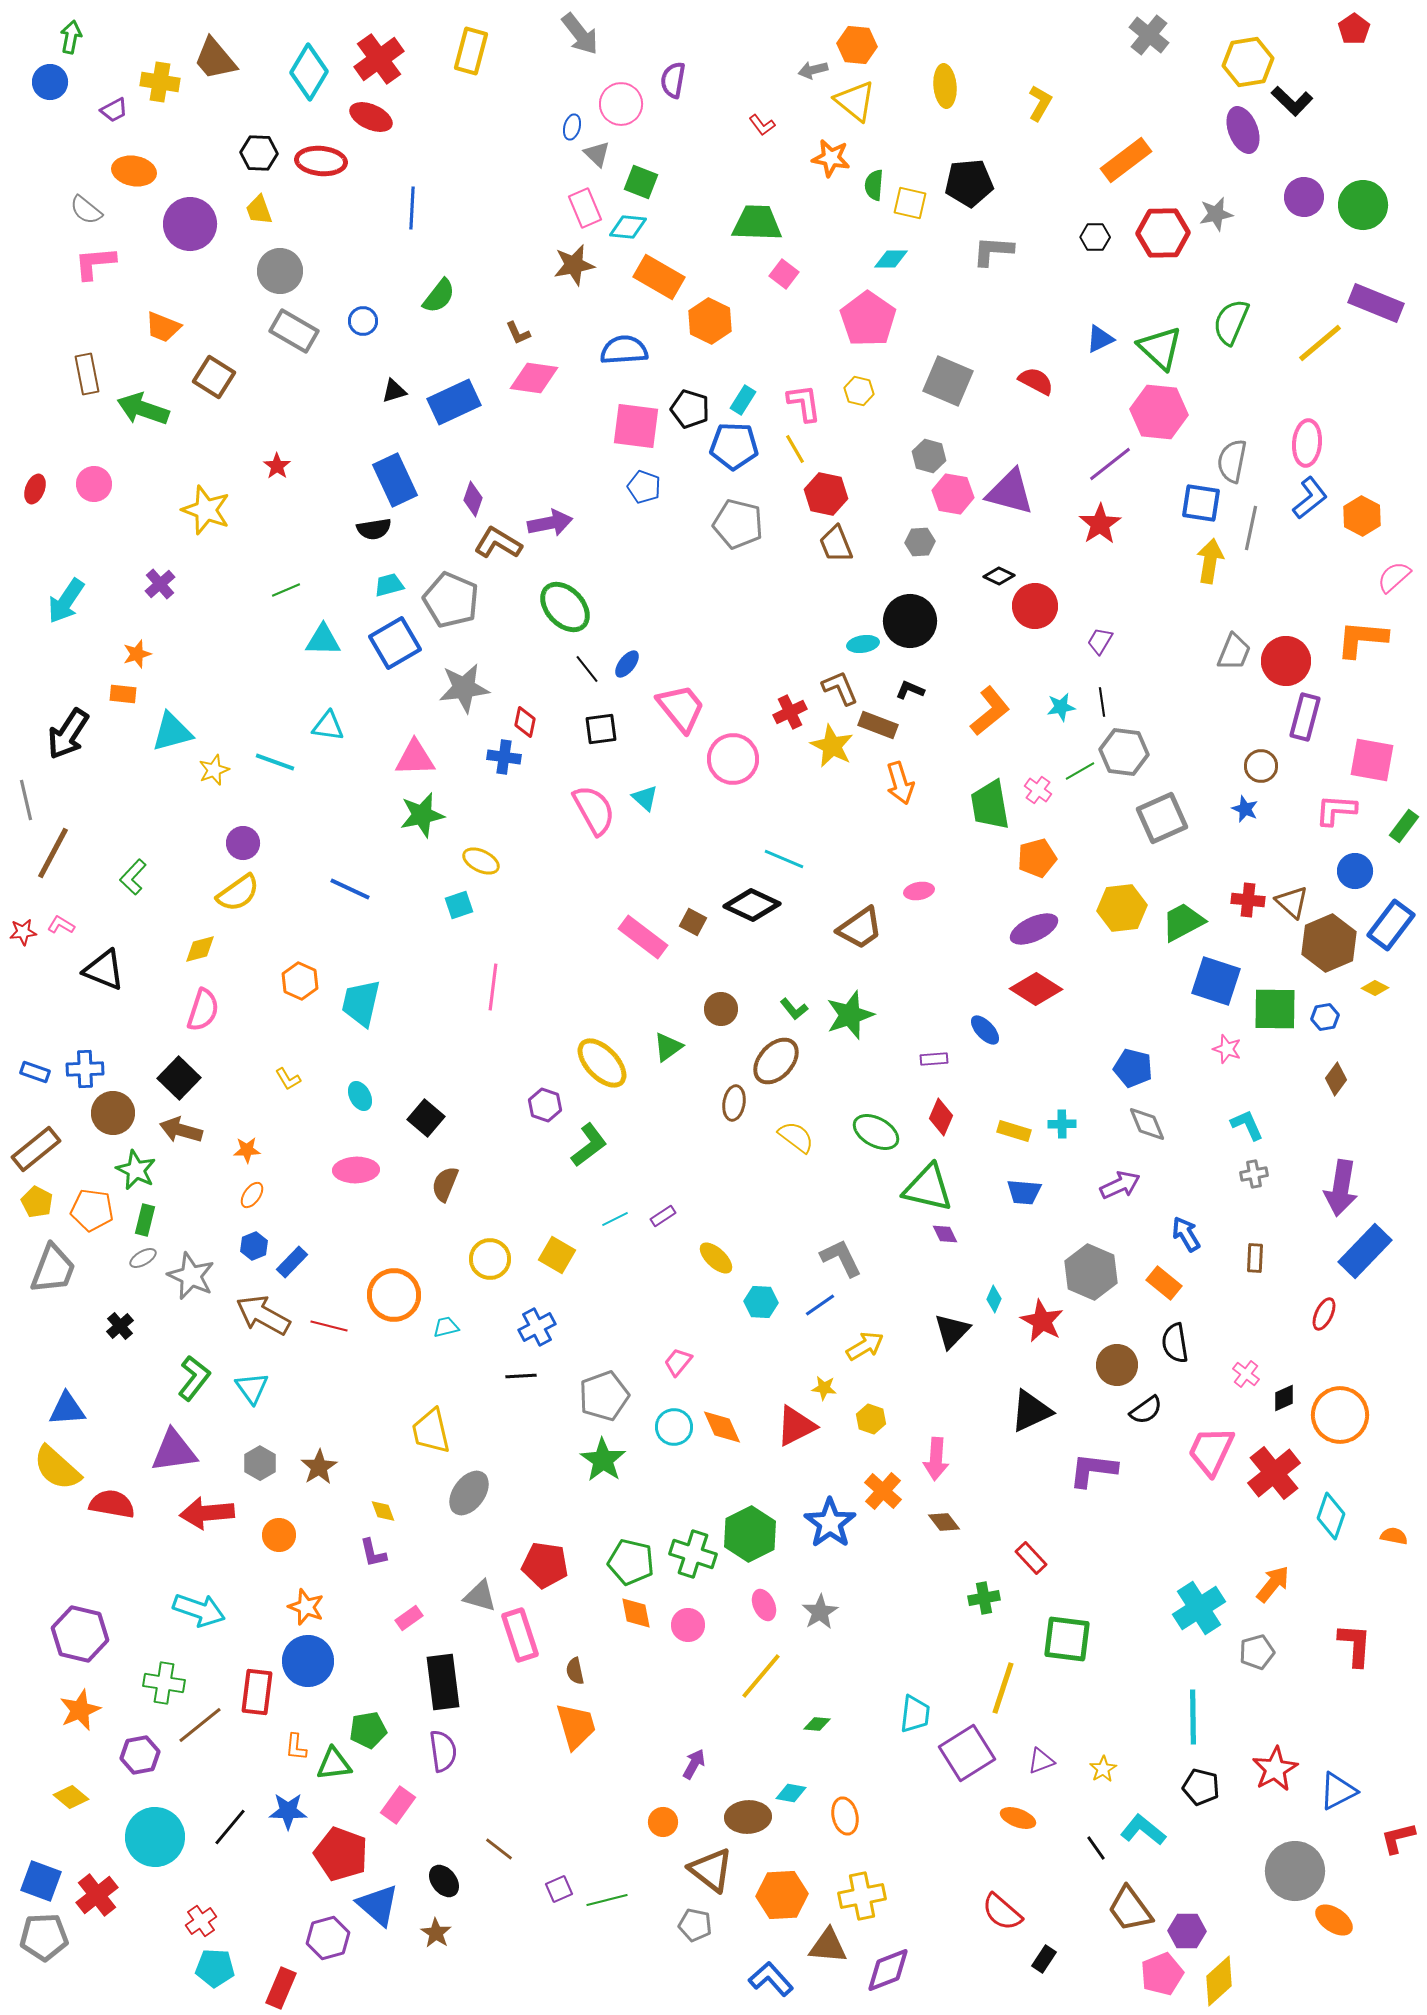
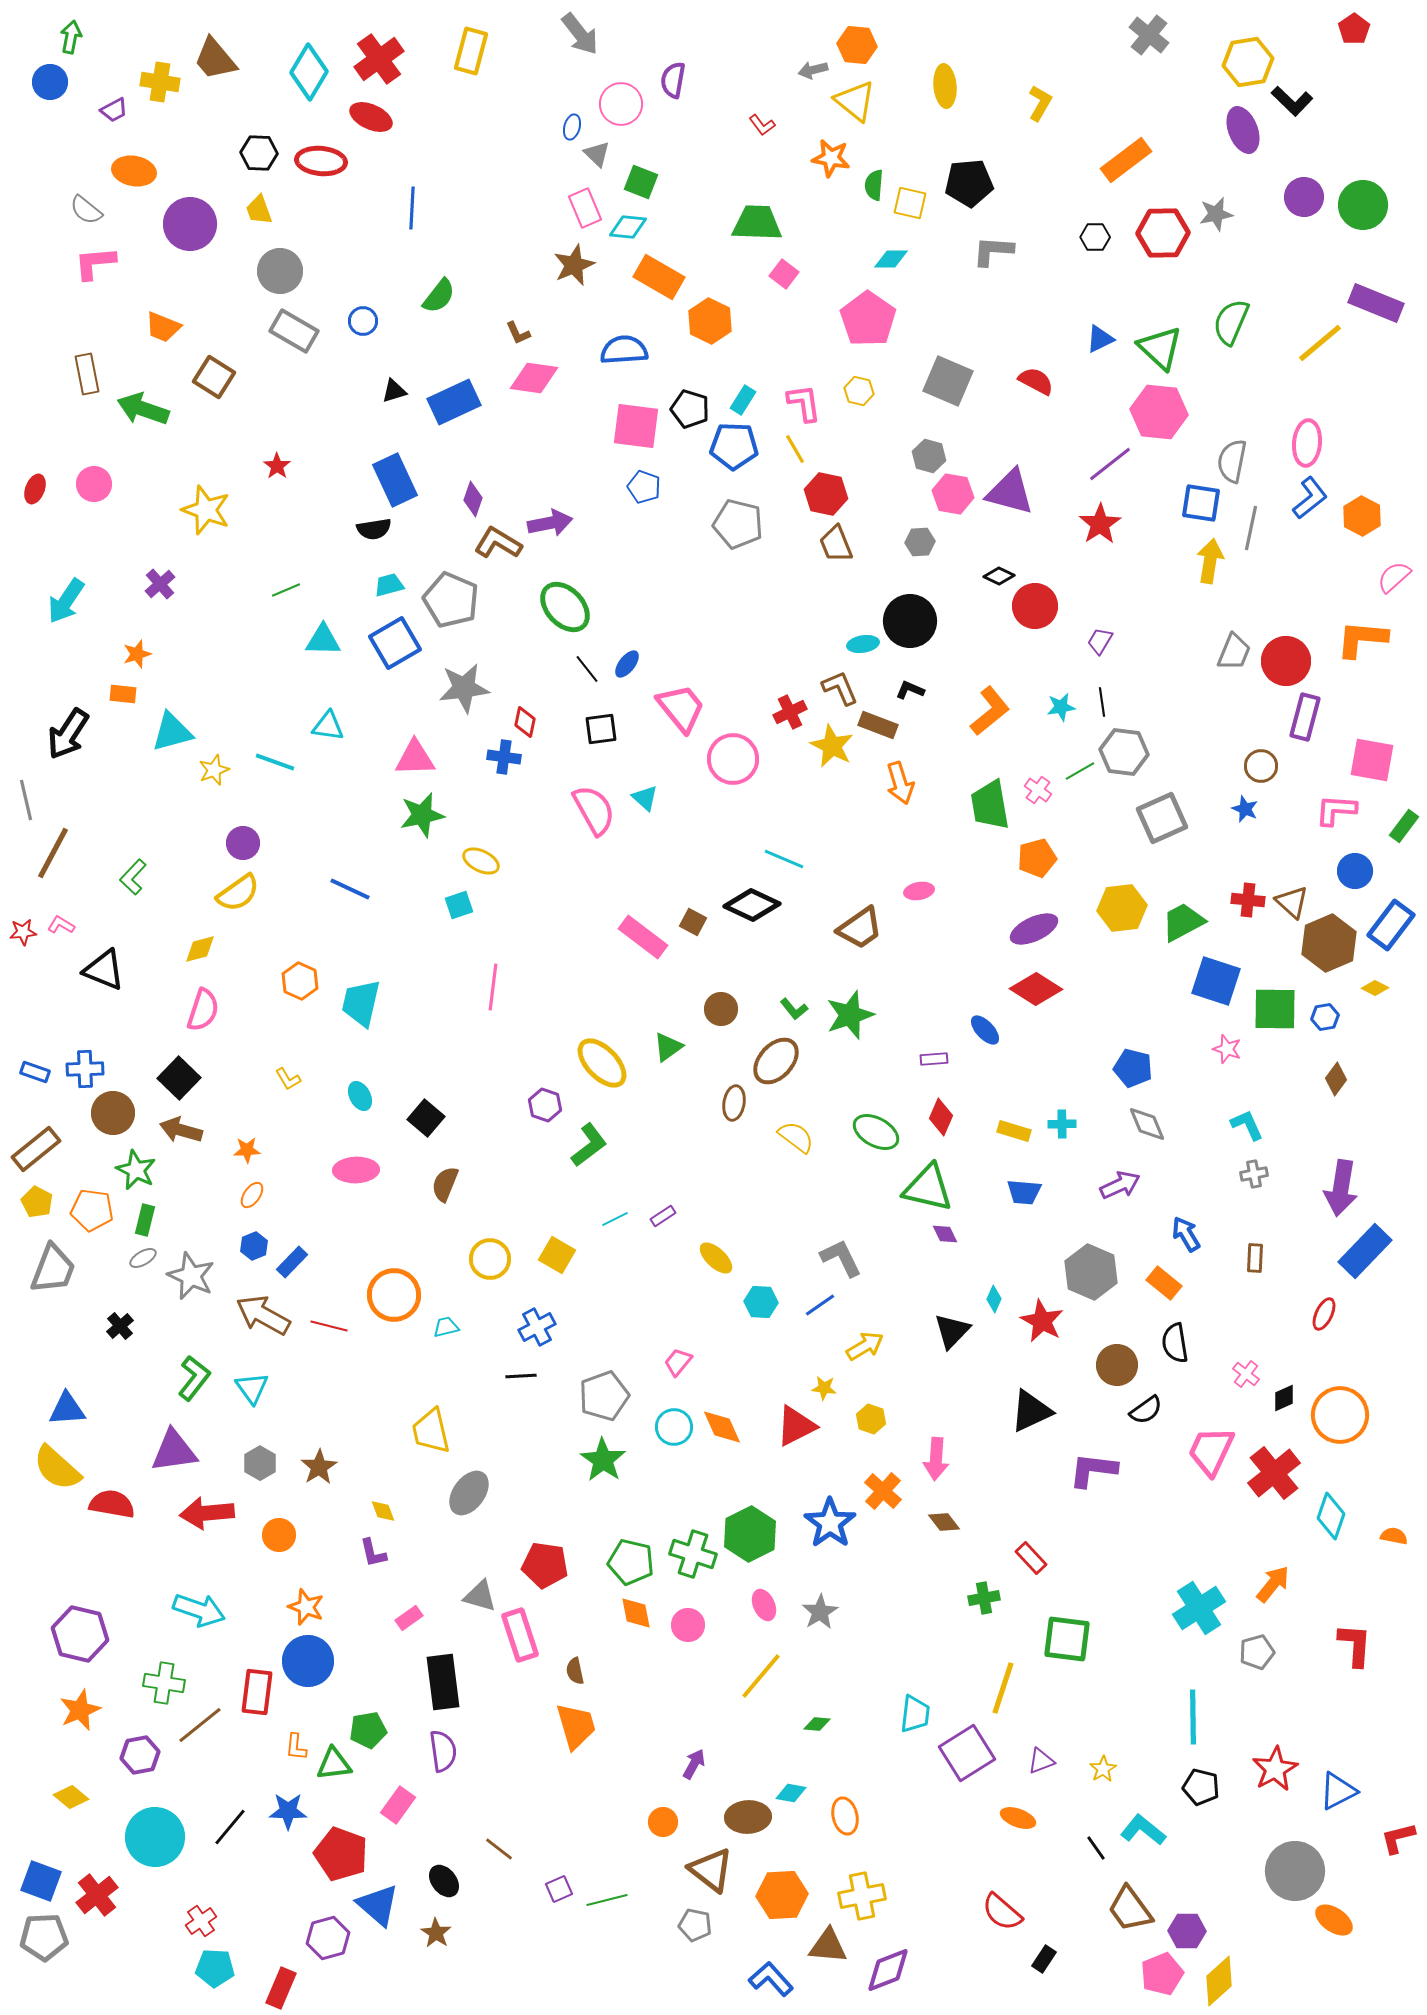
brown star at (574, 265): rotated 12 degrees counterclockwise
